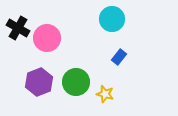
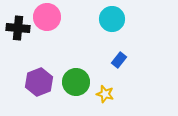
black cross: rotated 25 degrees counterclockwise
pink circle: moved 21 px up
blue rectangle: moved 3 px down
